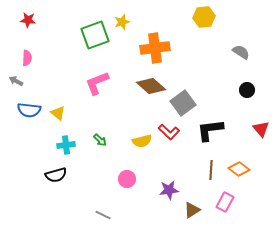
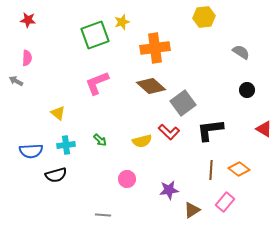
blue semicircle: moved 2 px right, 41 px down; rotated 10 degrees counterclockwise
red triangle: moved 3 px right; rotated 18 degrees counterclockwise
pink rectangle: rotated 12 degrees clockwise
gray line: rotated 21 degrees counterclockwise
